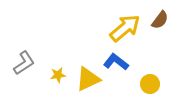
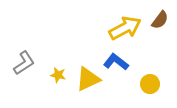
yellow arrow: rotated 12 degrees clockwise
yellow star: rotated 21 degrees clockwise
